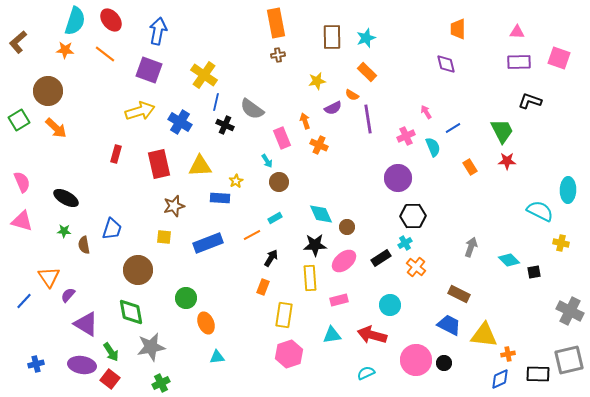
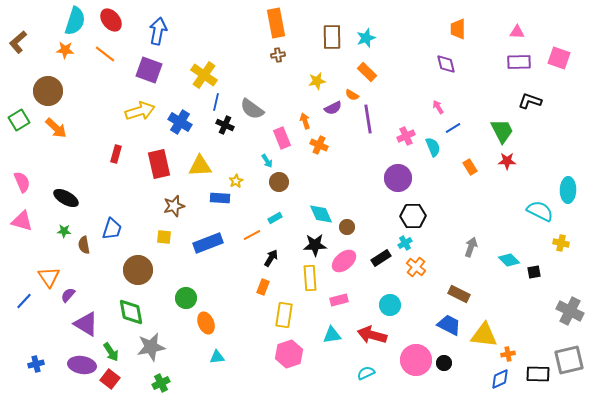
pink arrow at (426, 112): moved 12 px right, 5 px up
